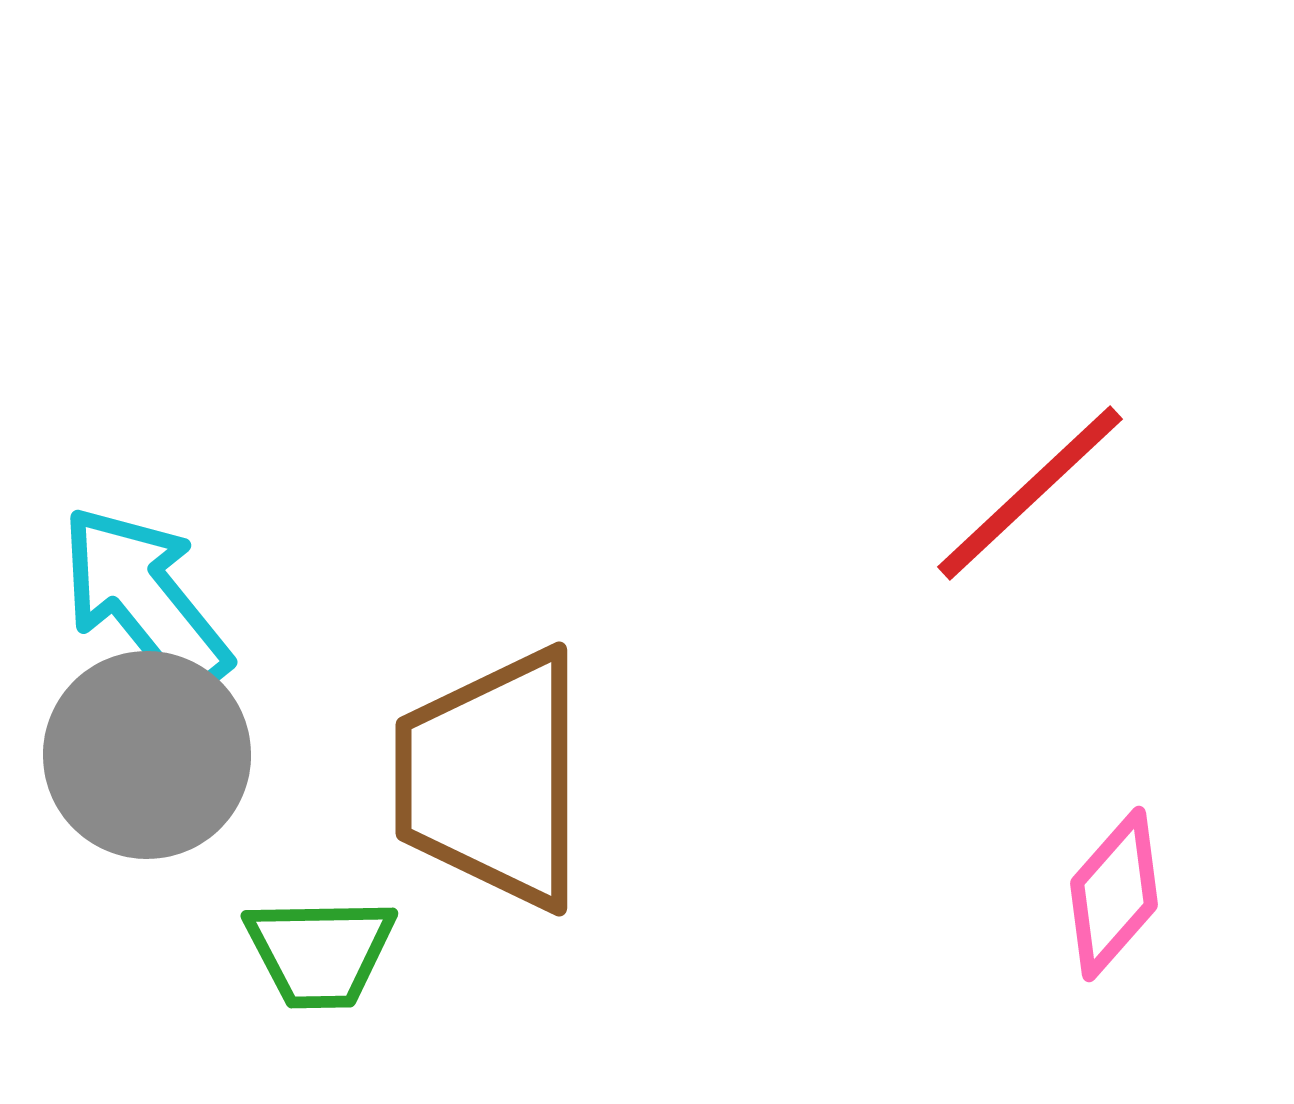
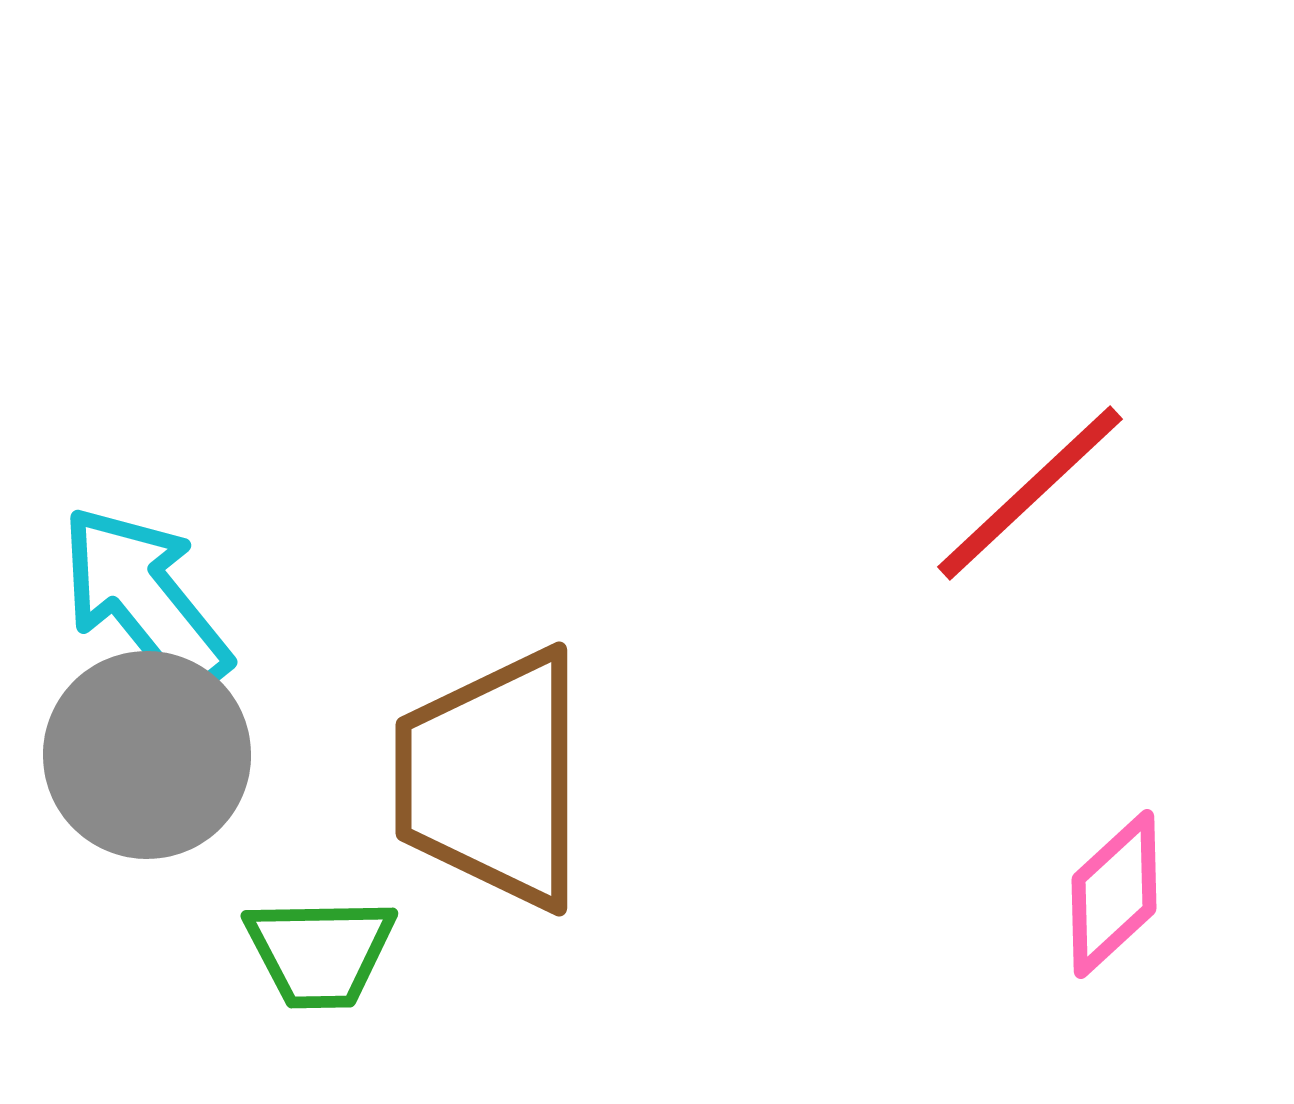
pink diamond: rotated 6 degrees clockwise
